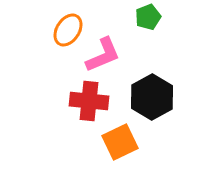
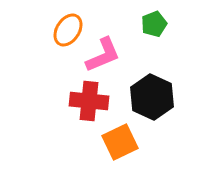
green pentagon: moved 6 px right, 7 px down
black hexagon: rotated 6 degrees counterclockwise
